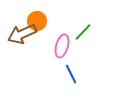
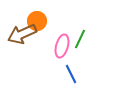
green line: moved 3 px left, 7 px down; rotated 18 degrees counterclockwise
